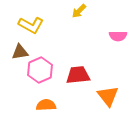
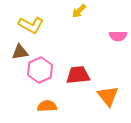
orange semicircle: moved 1 px right, 1 px down
